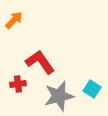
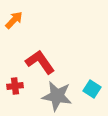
red cross: moved 3 px left, 2 px down
gray star: moved 2 px left; rotated 24 degrees clockwise
